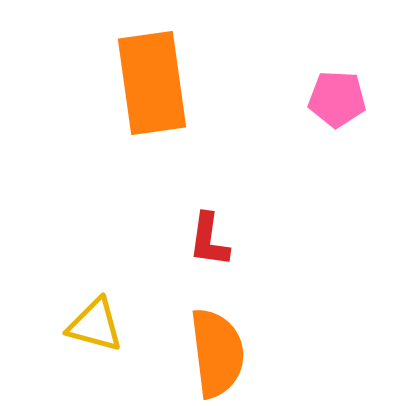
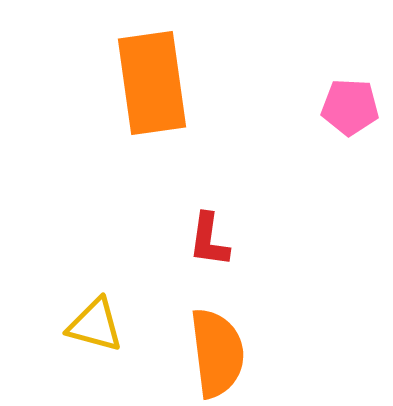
pink pentagon: moved 13 px right, 8 px down
